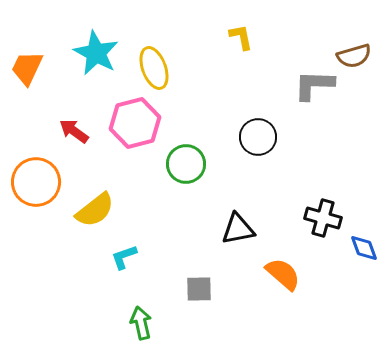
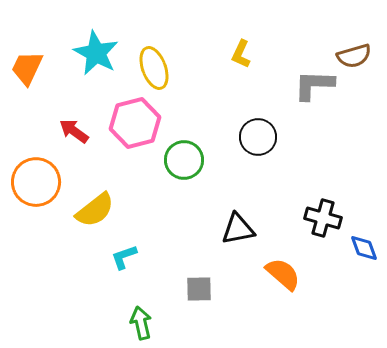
yellow L-shape: moved 17 px down; rotated 144 degrees counterclockwise
green circle: moved 2 px left, 4 px up
